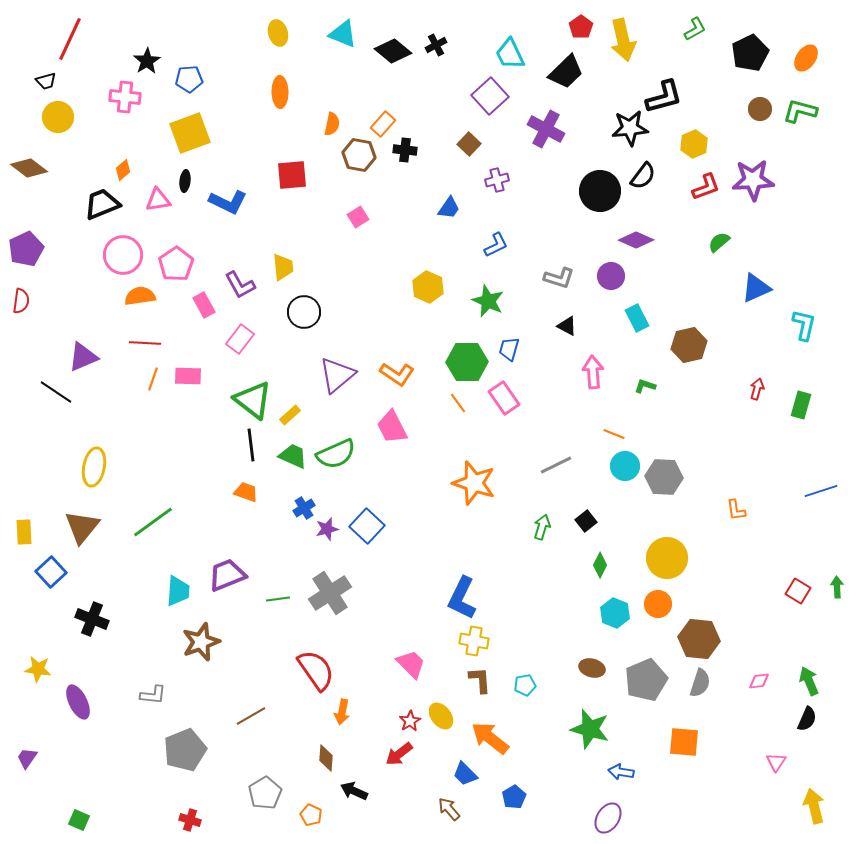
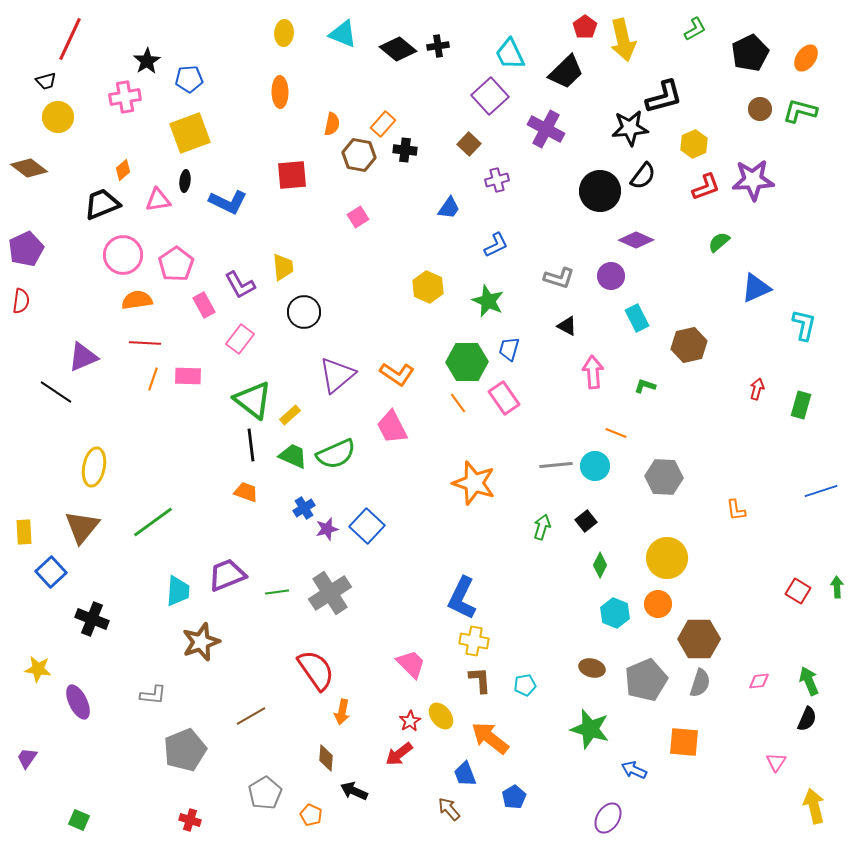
red pentagon at (581, 27): moved 4 px right
yellow ellipse at (278, 33): moved 6 px right; rotated 20 degrees clockwise
black cross at (436, 45): moved 2 px right, 1 px down; rotated 20 degrees clockwise
black diamond at (393, 51): moved 5 px right, 2 px up
pink cross at (125, 97): rotated 16 degrees counterclockwise
orange semicircle at (140, 296): moved 3 px left, 4 px down
orange line at (614, 434): moved 2 px right, 1 px up
gray line at (556, 465): rotated 20 degrees clockwise
cyan circle at (625, 466): moved 30 px left
green line at (278, 599): moved 1 px left, 7 px up
brown hexagon at (699, 639): rotated 6 degrees counterclockwise
blue arrow at (621, 772): moved 13 px right, 2 px up; rotated 15 degrees clockwise
blue trapezoid at (465, 774): rotated 24 degrees clockwise
